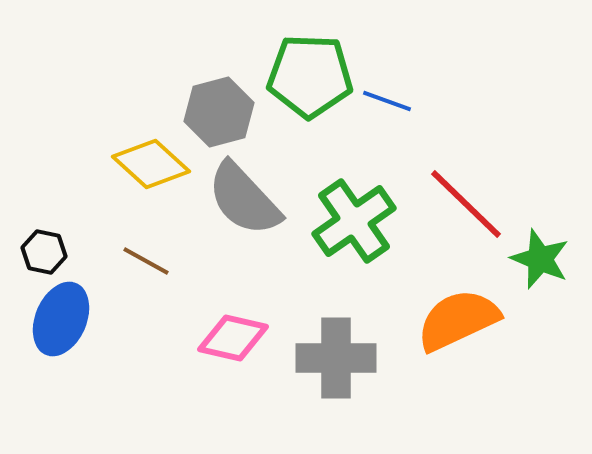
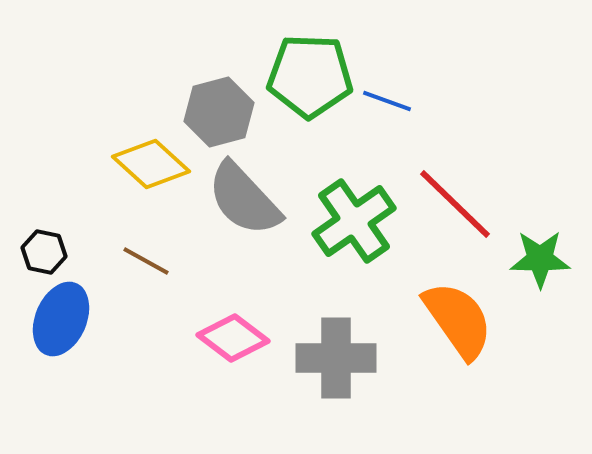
red line: moved 11 px left
green star: rotated 22 degrees counterclockwise
orange semicircle: rotated 80 degrees clockwise
pink diamond: rotated 24 degrees clockwise
